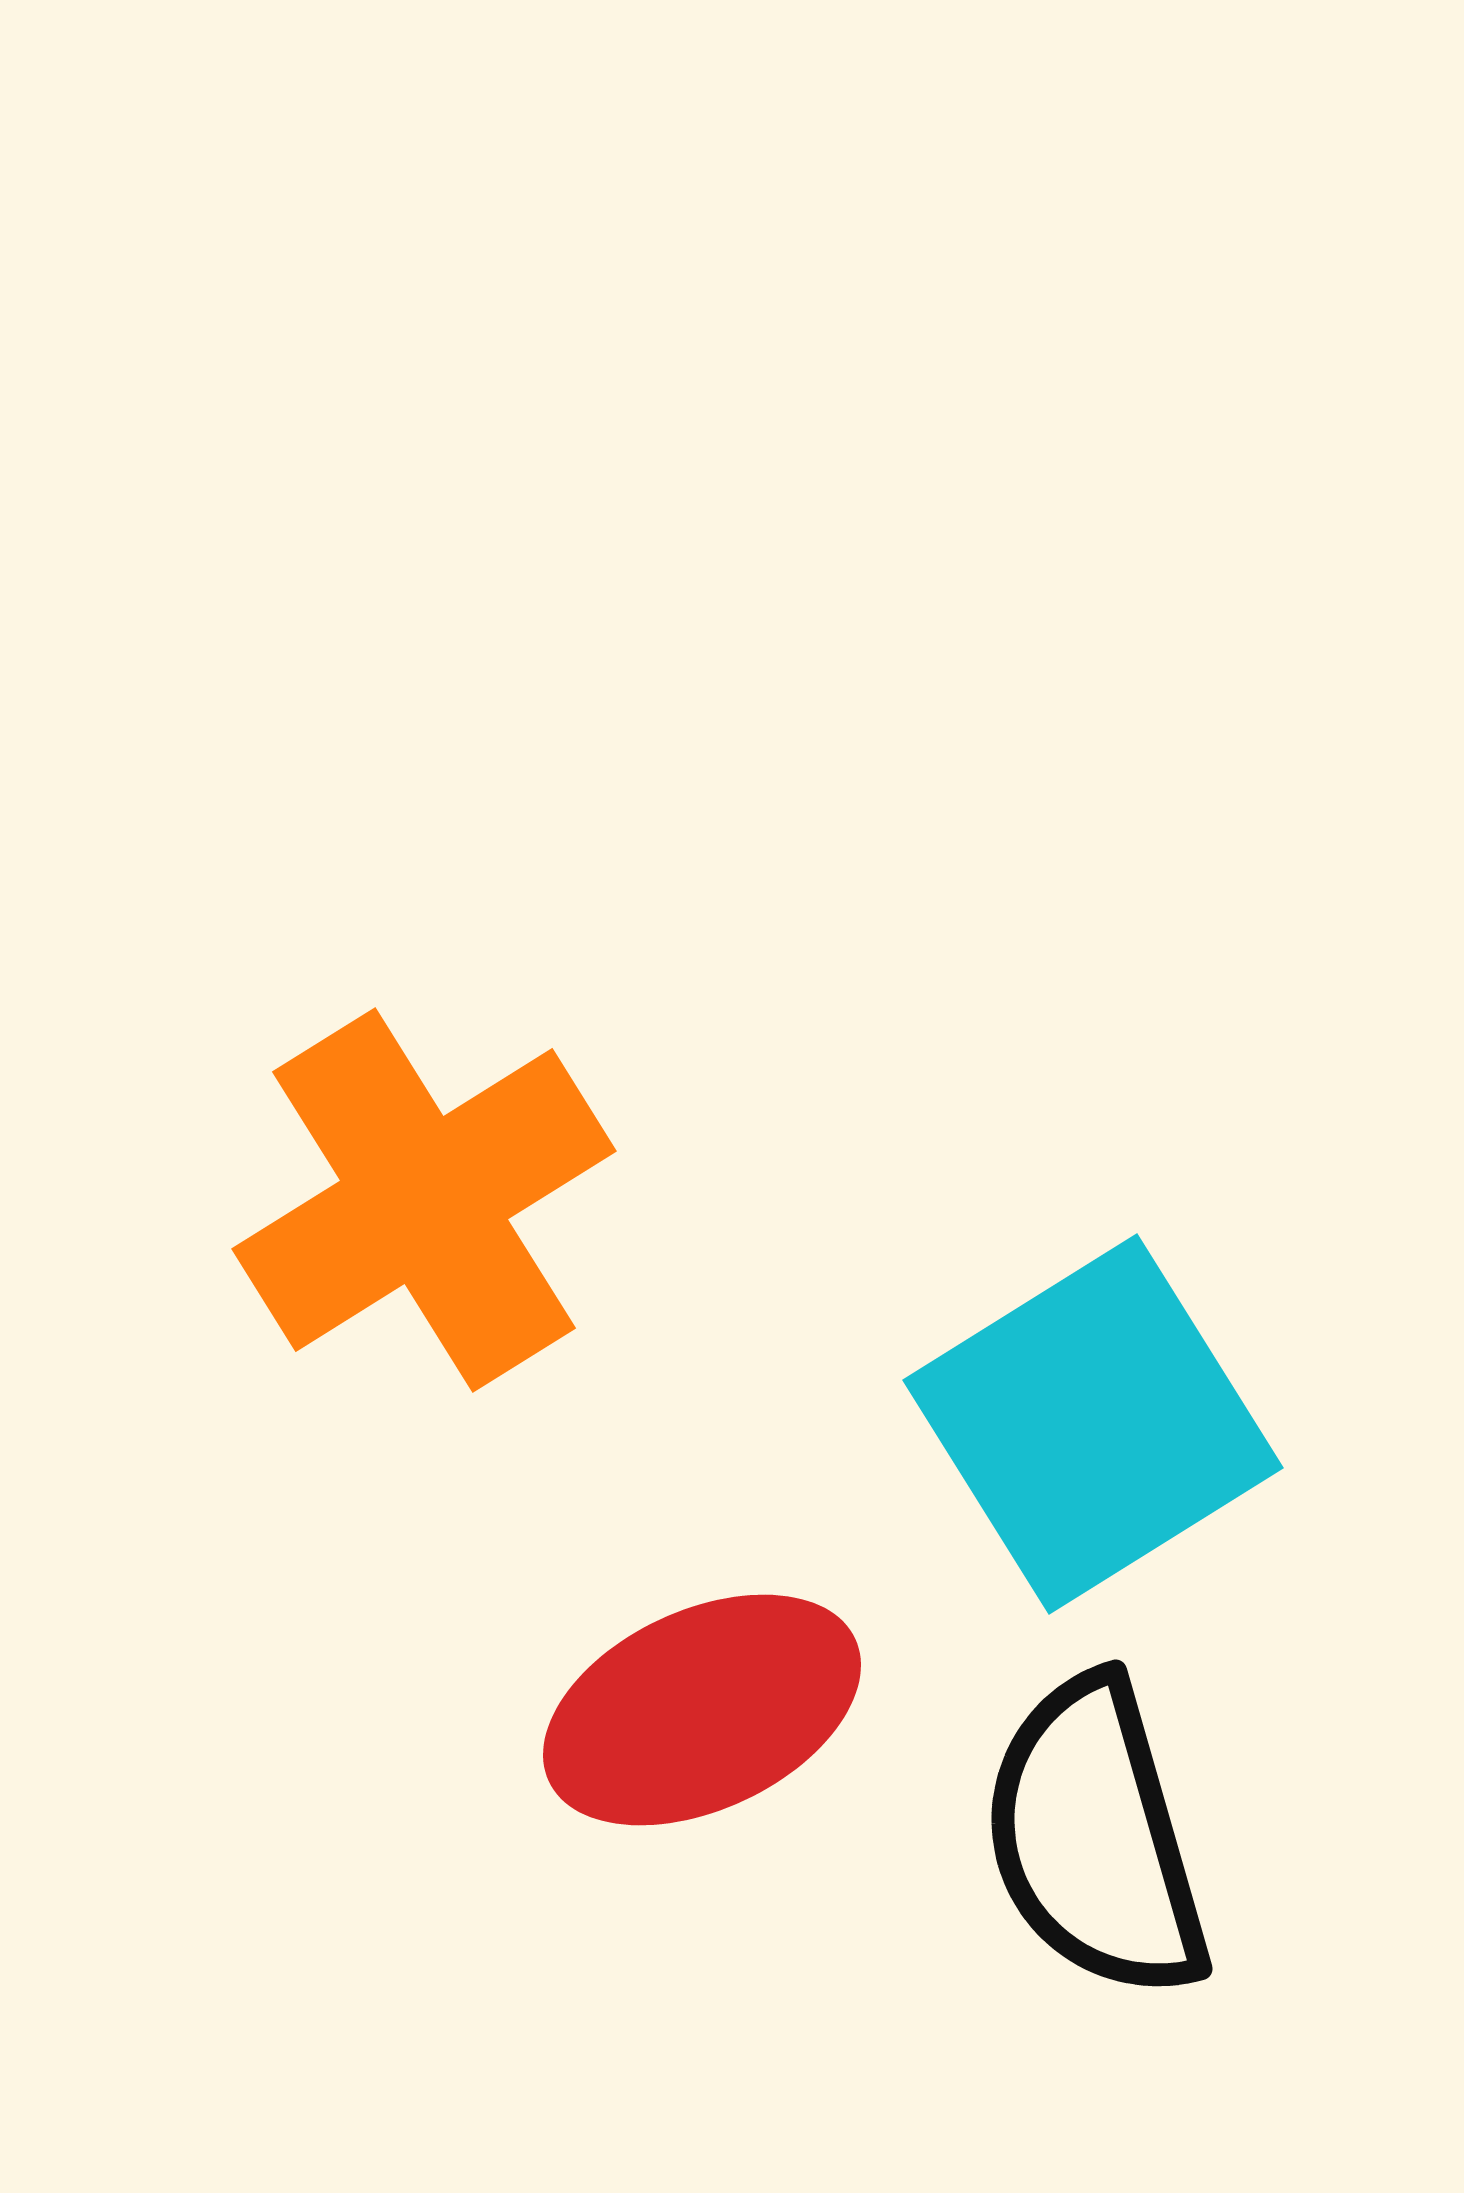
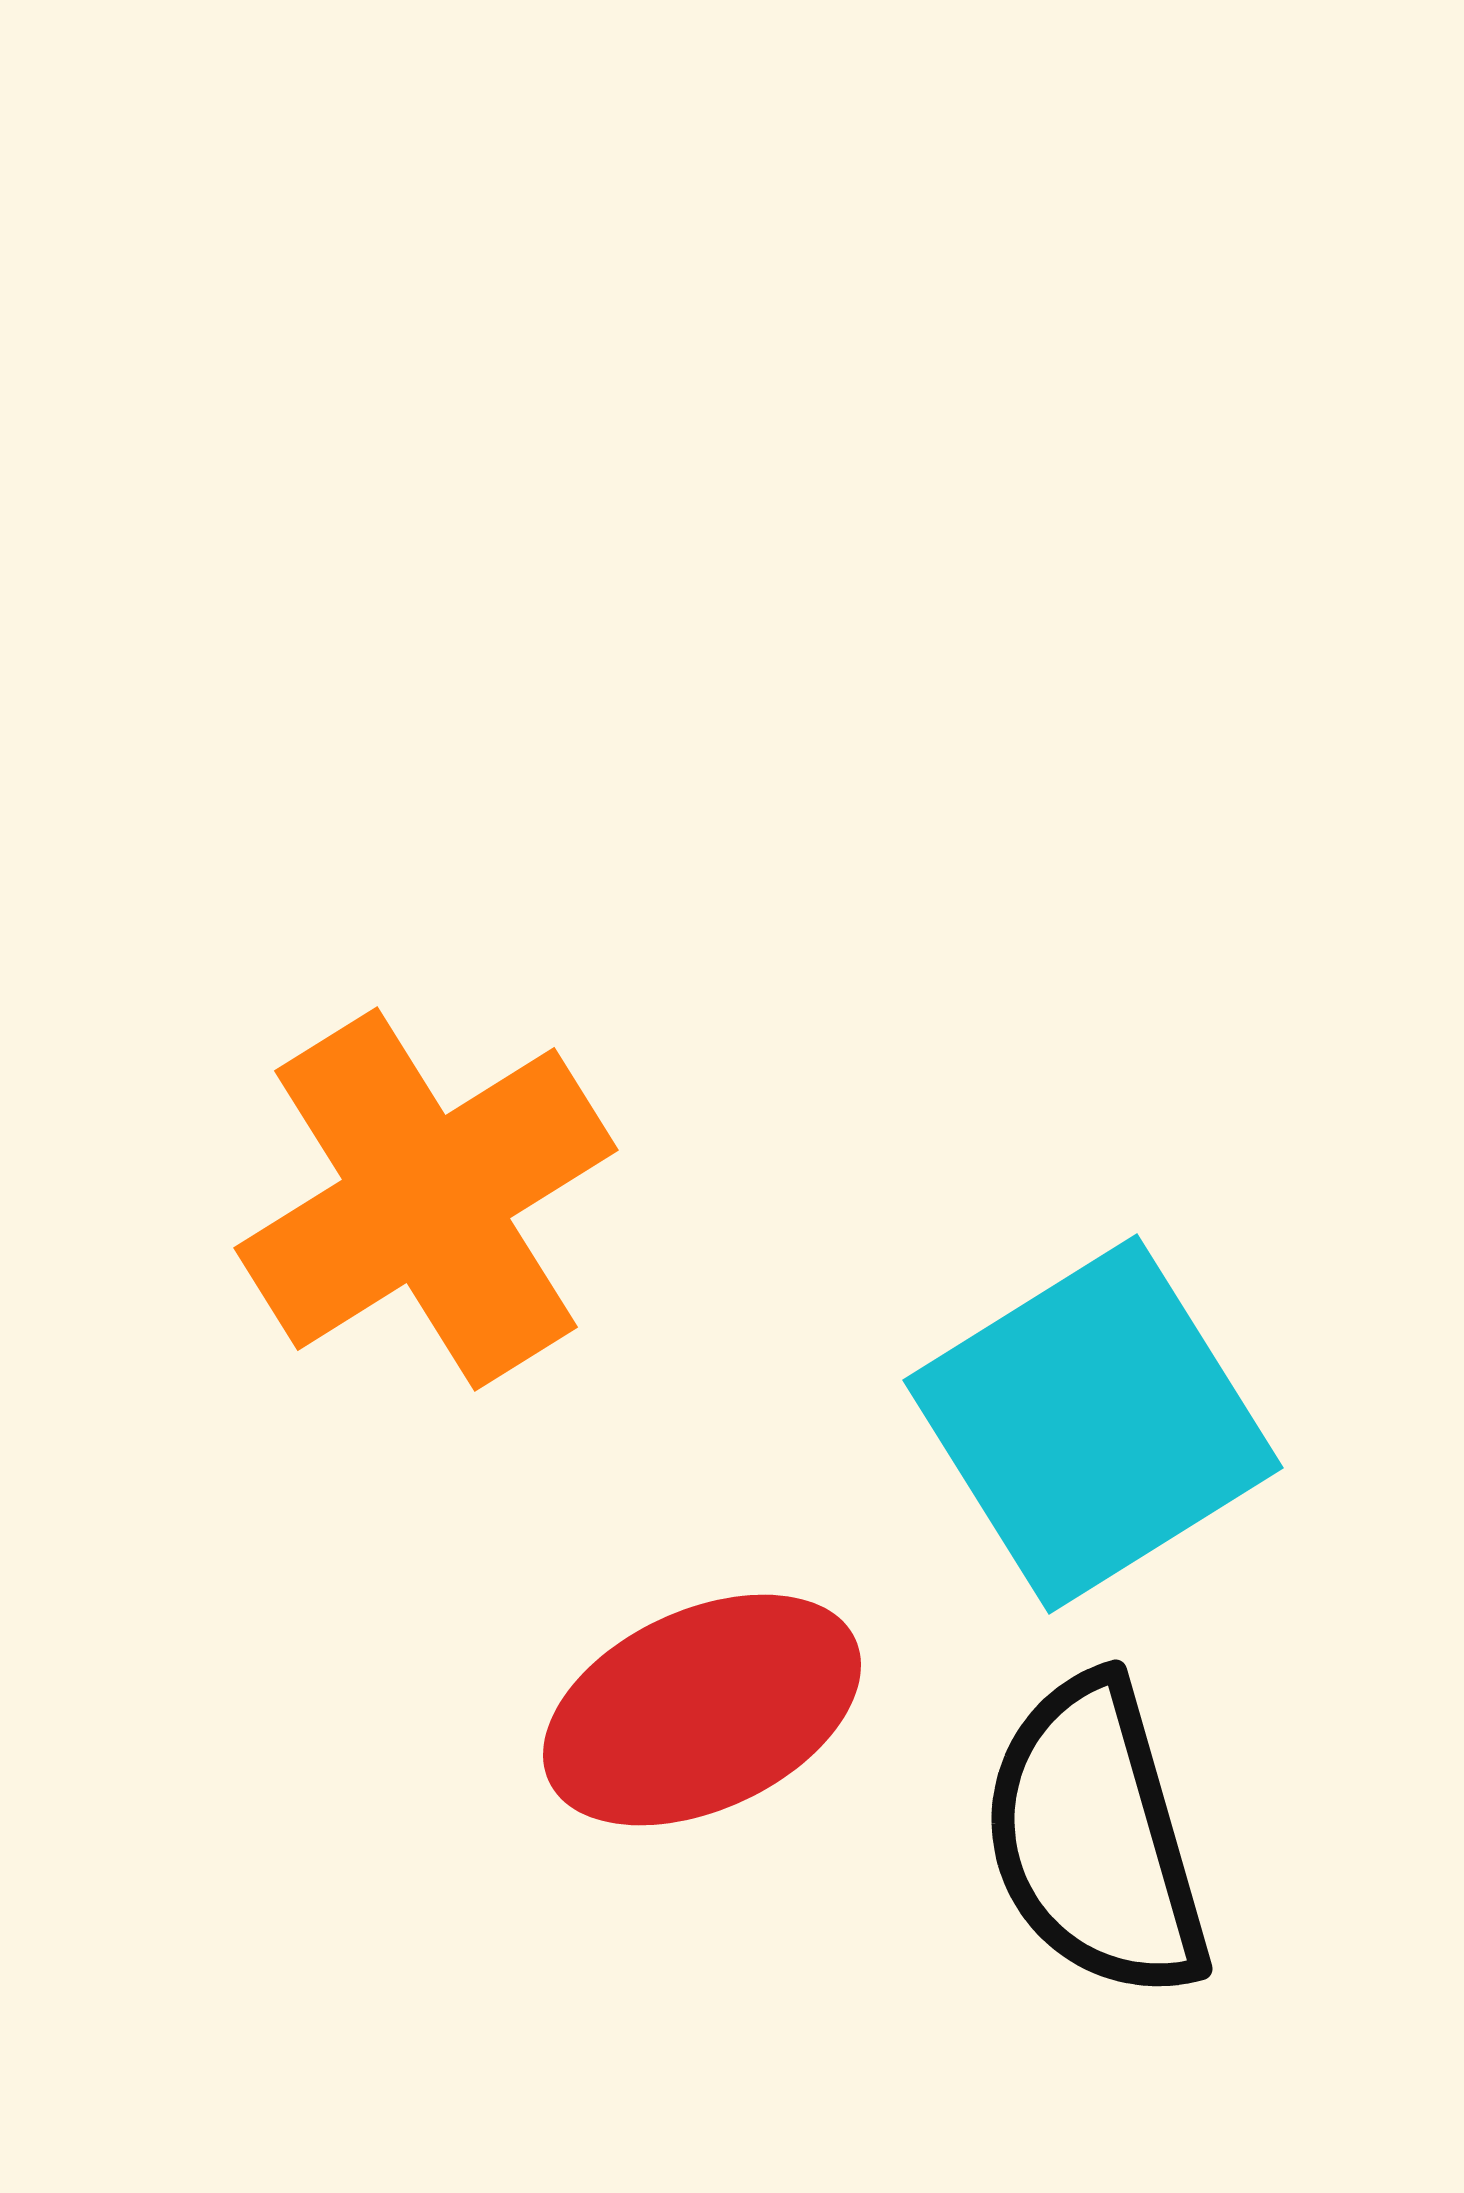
orange cross: moved 2 px right, 1 px up
